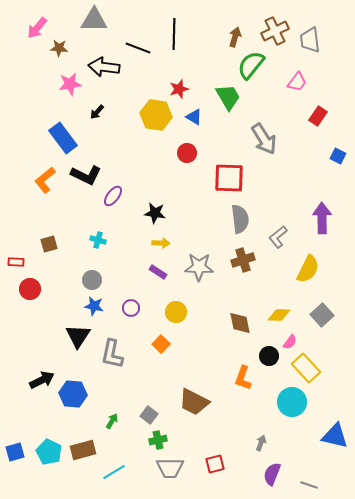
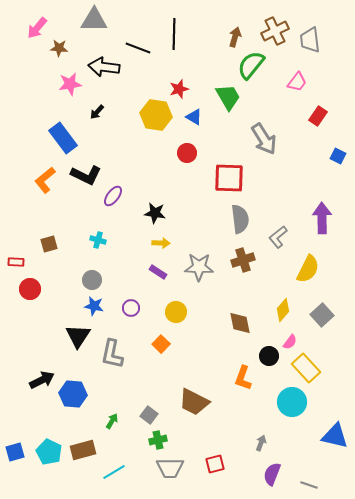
yellow diamond at (279, 315): moved 4 px right, 5 px up; rotated 50 degrees counterclockwise
